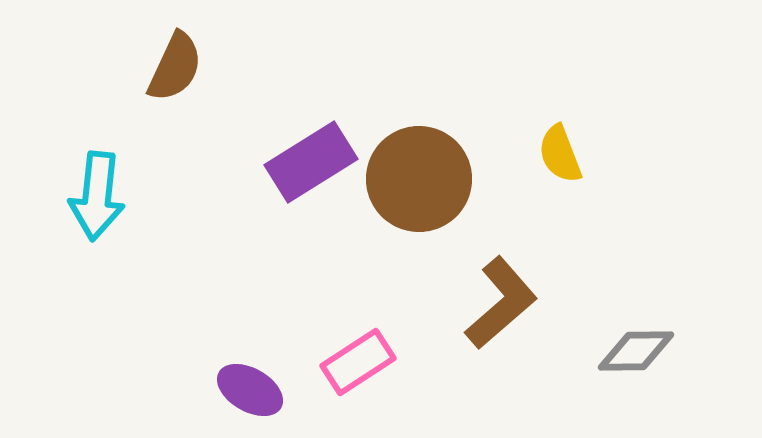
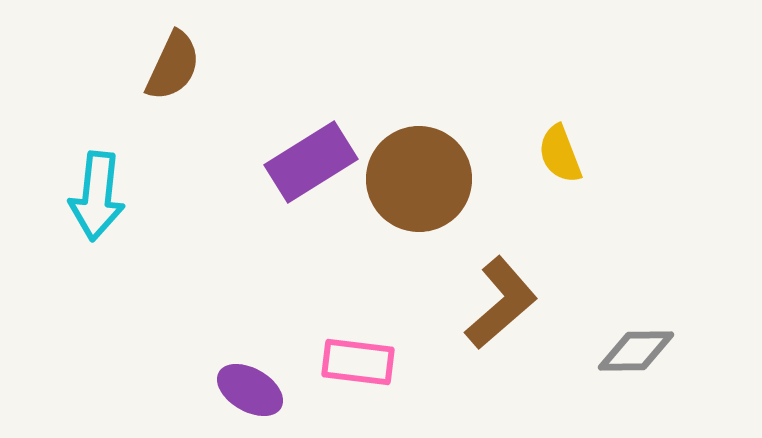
brown semicircle: moved 2 px left, 1 px up
pink rectangle: rotated 40 degrees clockwise
